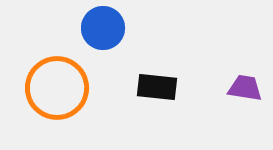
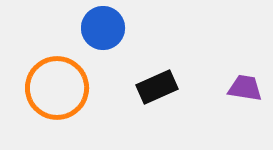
black rectangle: rotated 30 degrees counterclockwise
